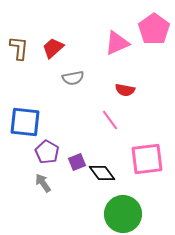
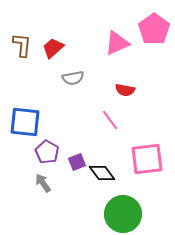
brown L-shape: moved 3 px right, 3 px up
